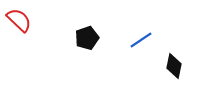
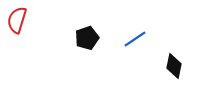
red semicircle: moved 2 px left; rotated 116 degrees counterclockwise
blue line: moved 6 px left, 1 px up
